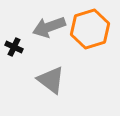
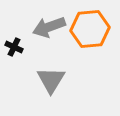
orange hexagon: rotated 12 degrees clockwise
gray triangle: rotated 24 degrees clockwise
